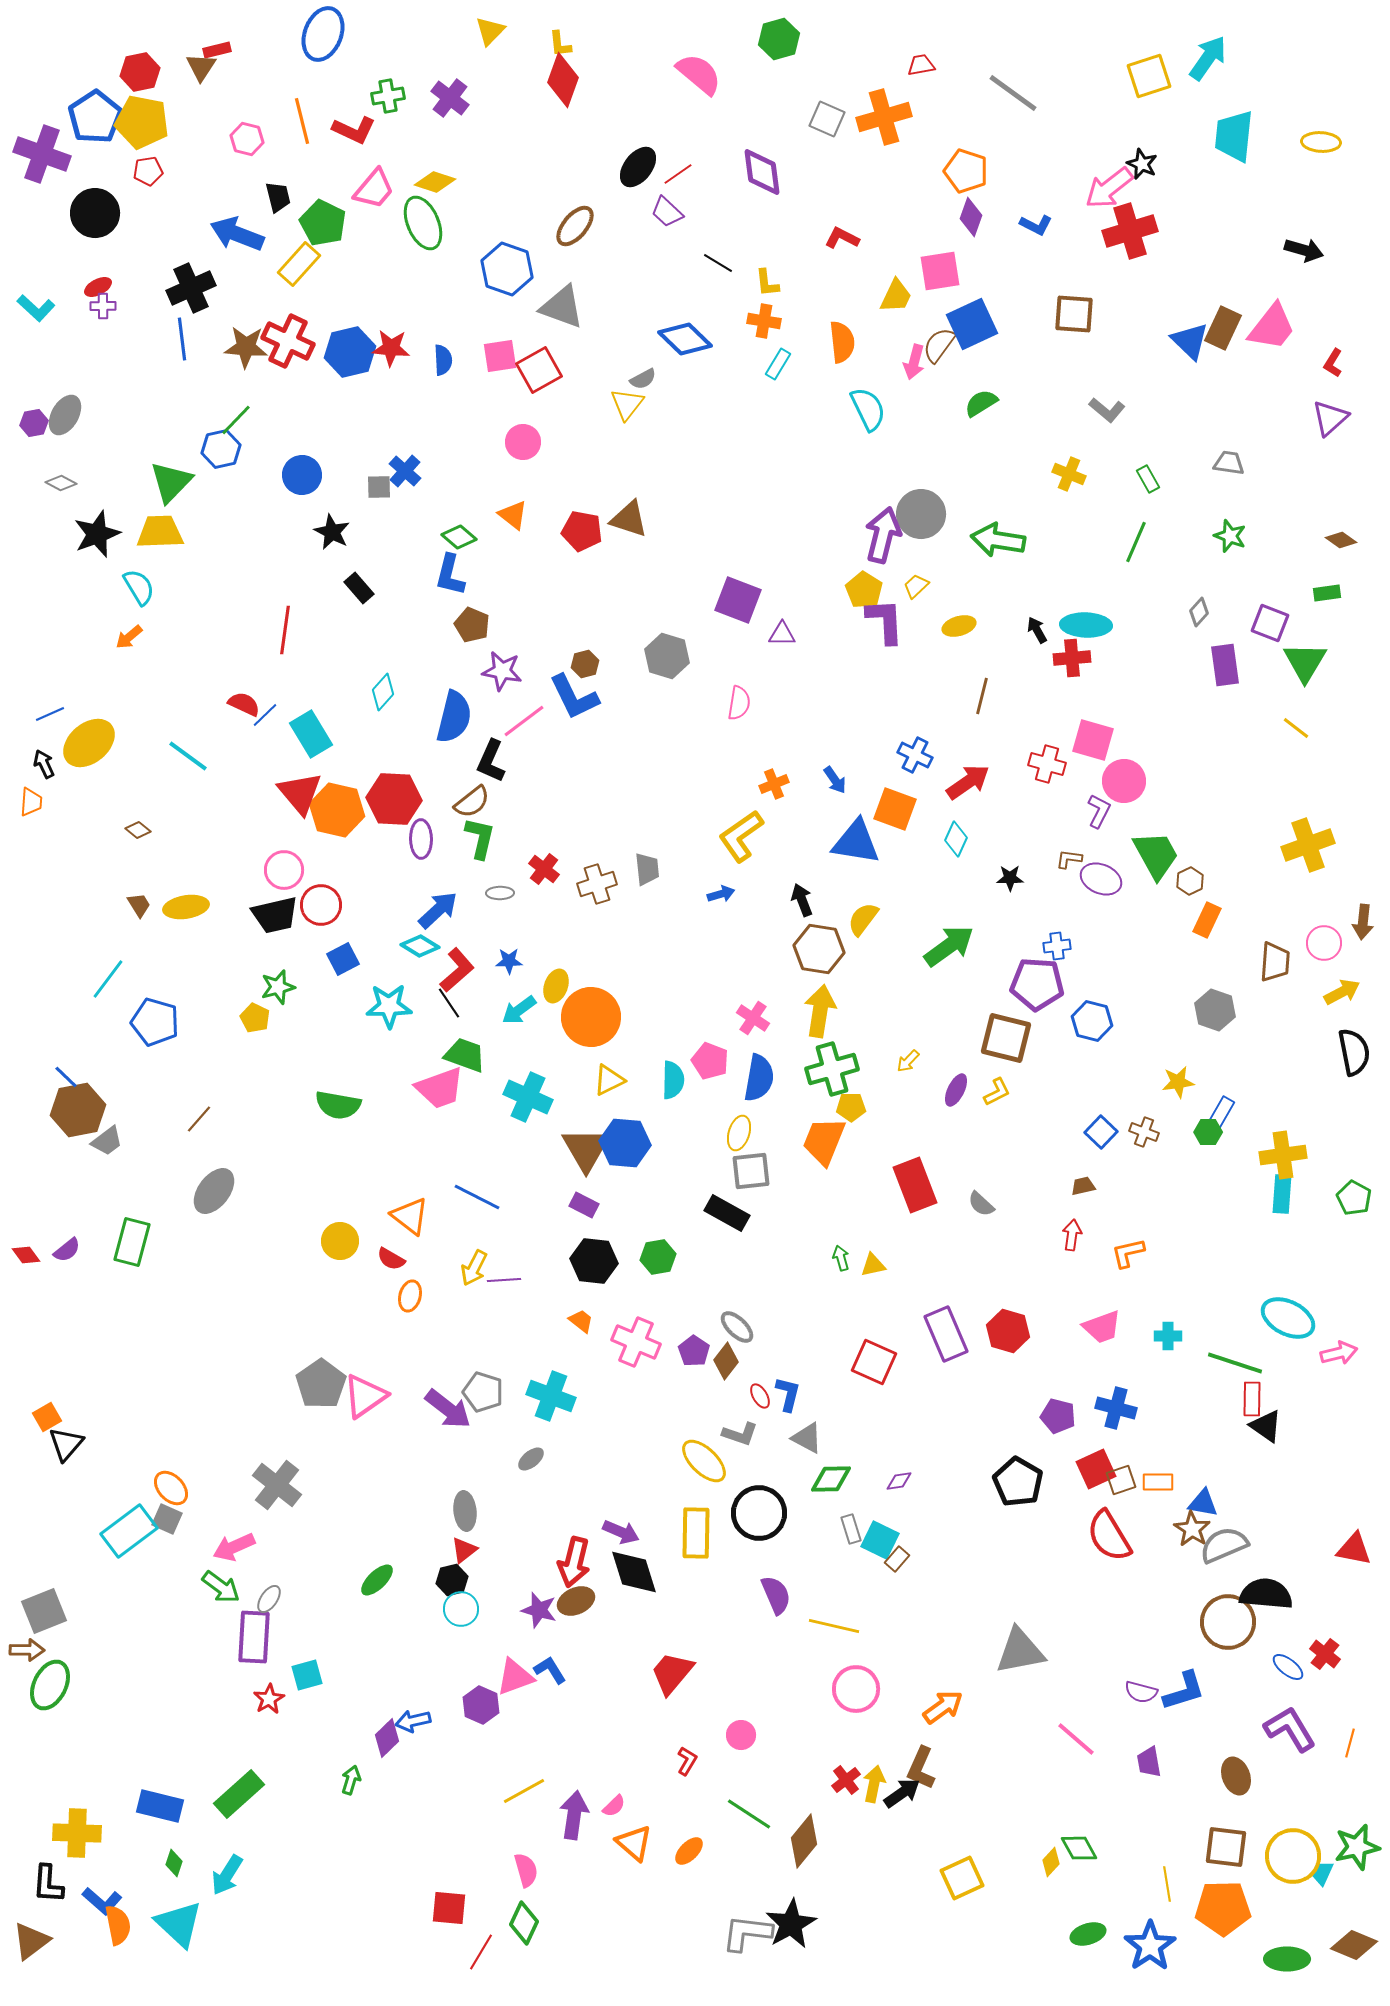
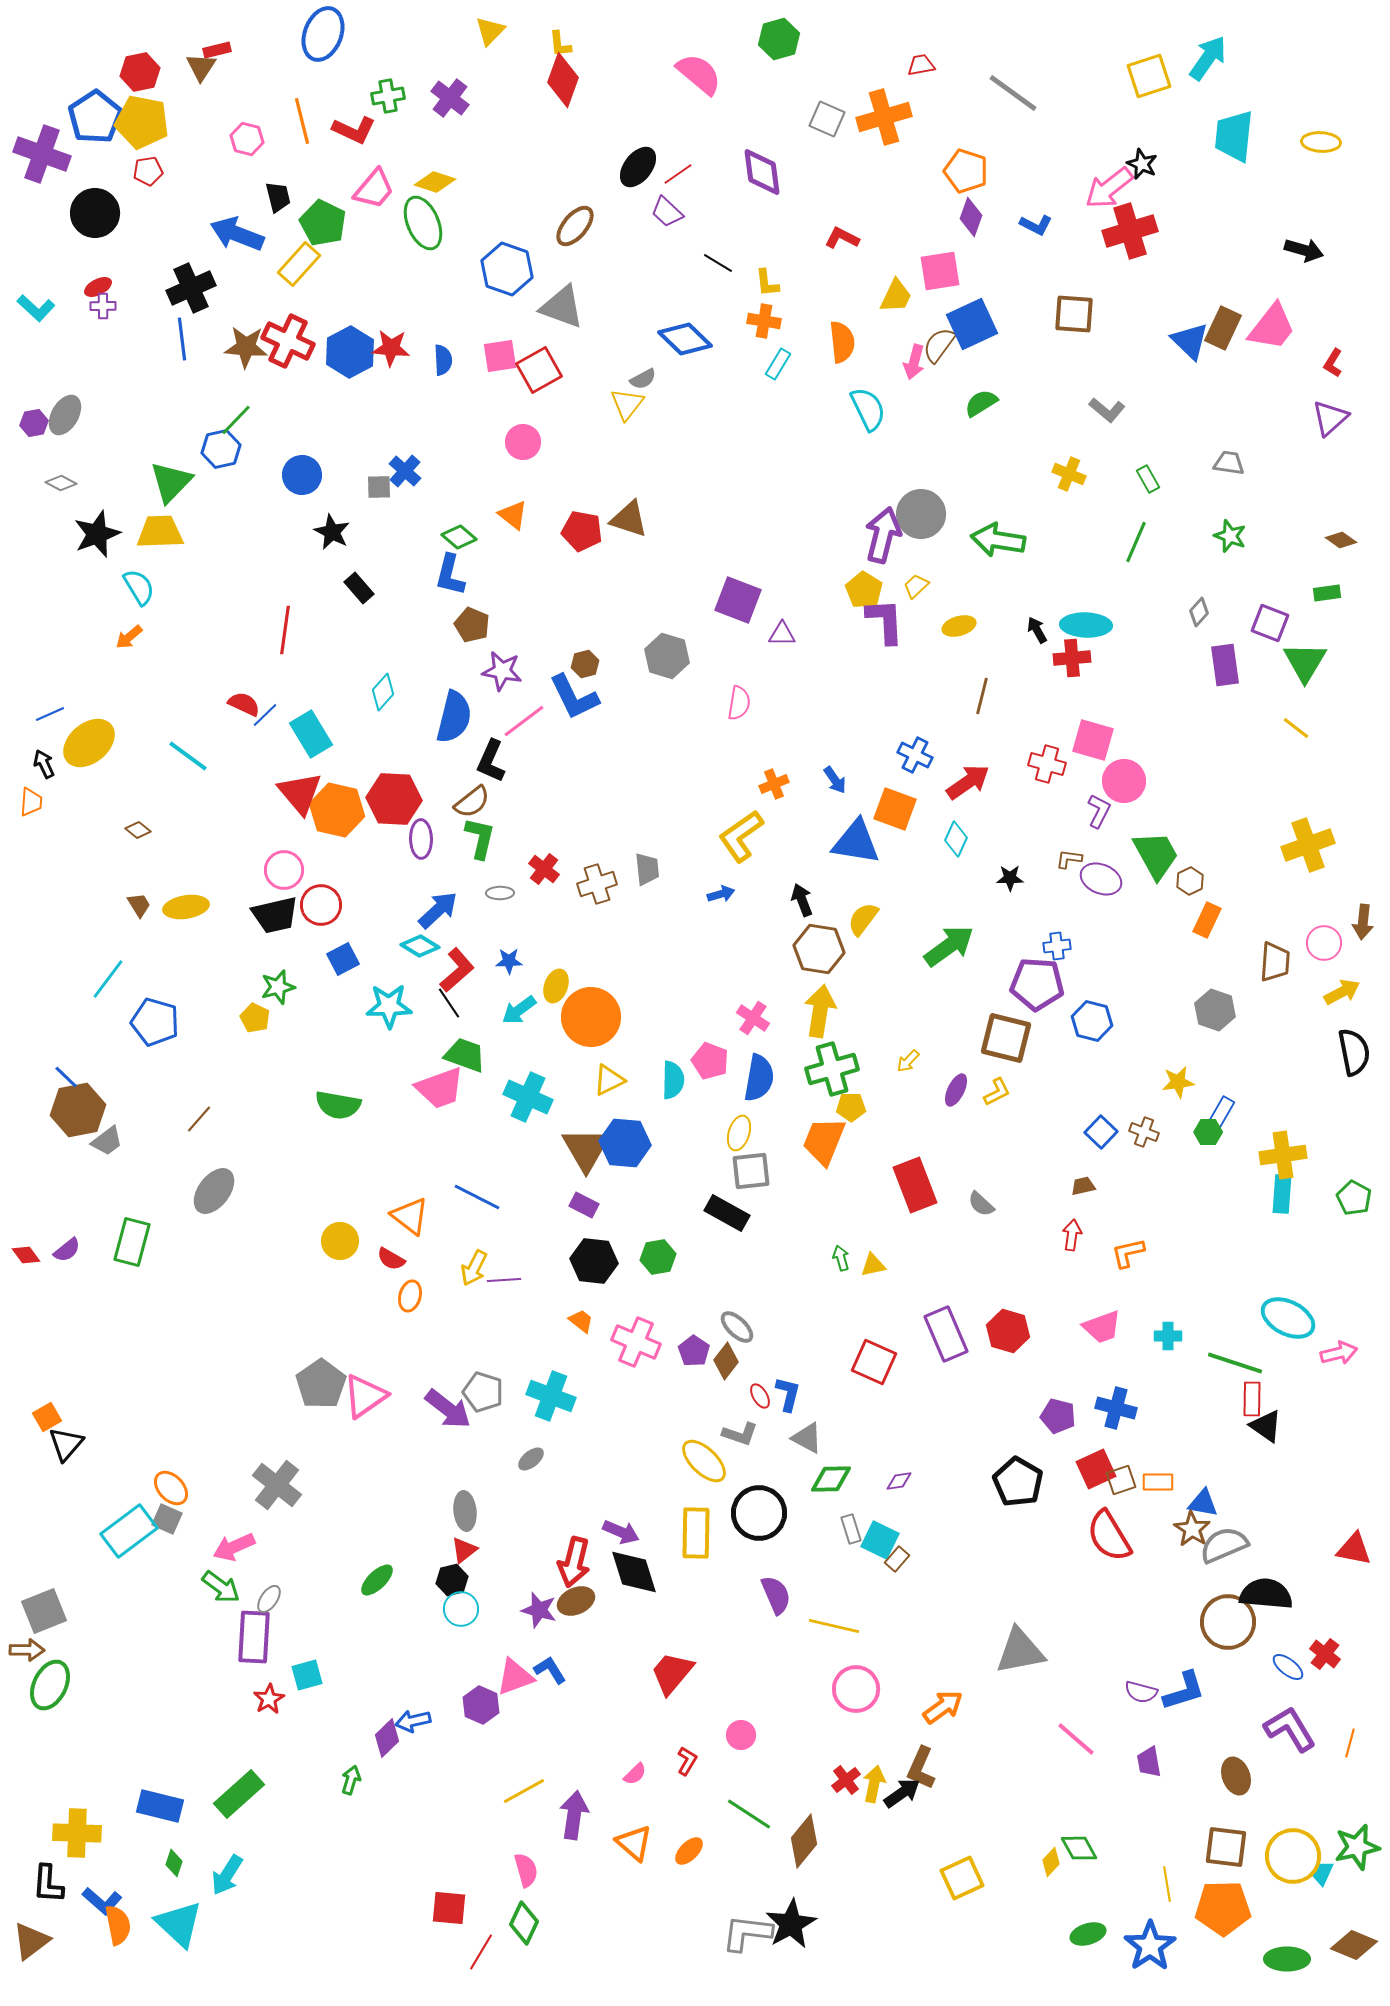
blue hexagon at (350, 352): rotated 15 degrees counterclockwise
pink semicircle at (614, 1806): moved 21 px right, 32 px up
